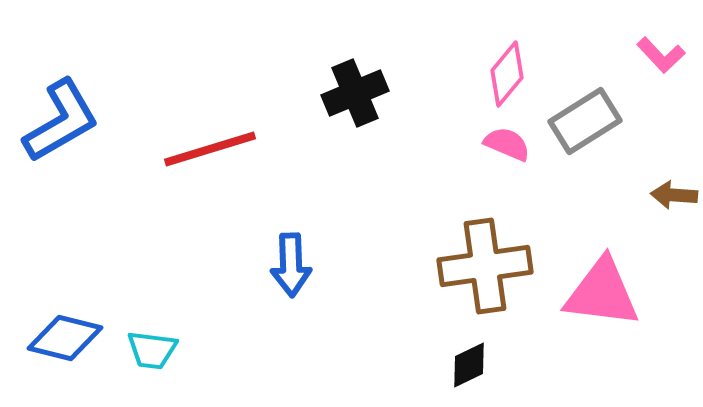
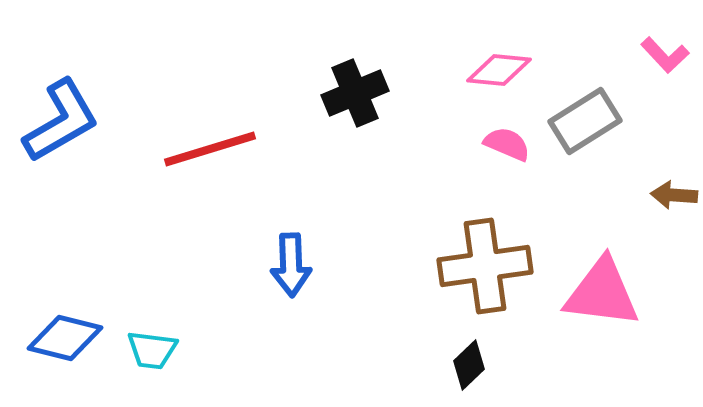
pink L-shape: moved 4 px right
pink diamond: moved 8 px left, 4 px up; rotated 56 degrees clockwise
black diamond: rotated 18 degrees counterclockwise
